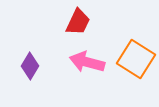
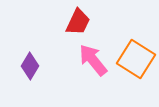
pink arrow: moved 6 px right, 2 px up; rotated 36 degrees clockwise
